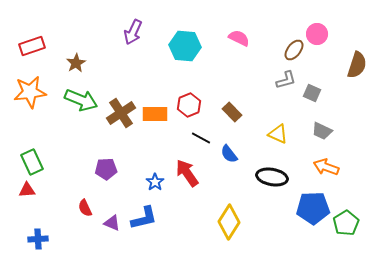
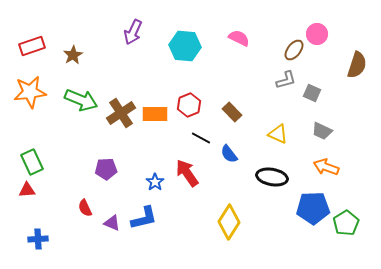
brown star: moved 3 px left, 8 px up
